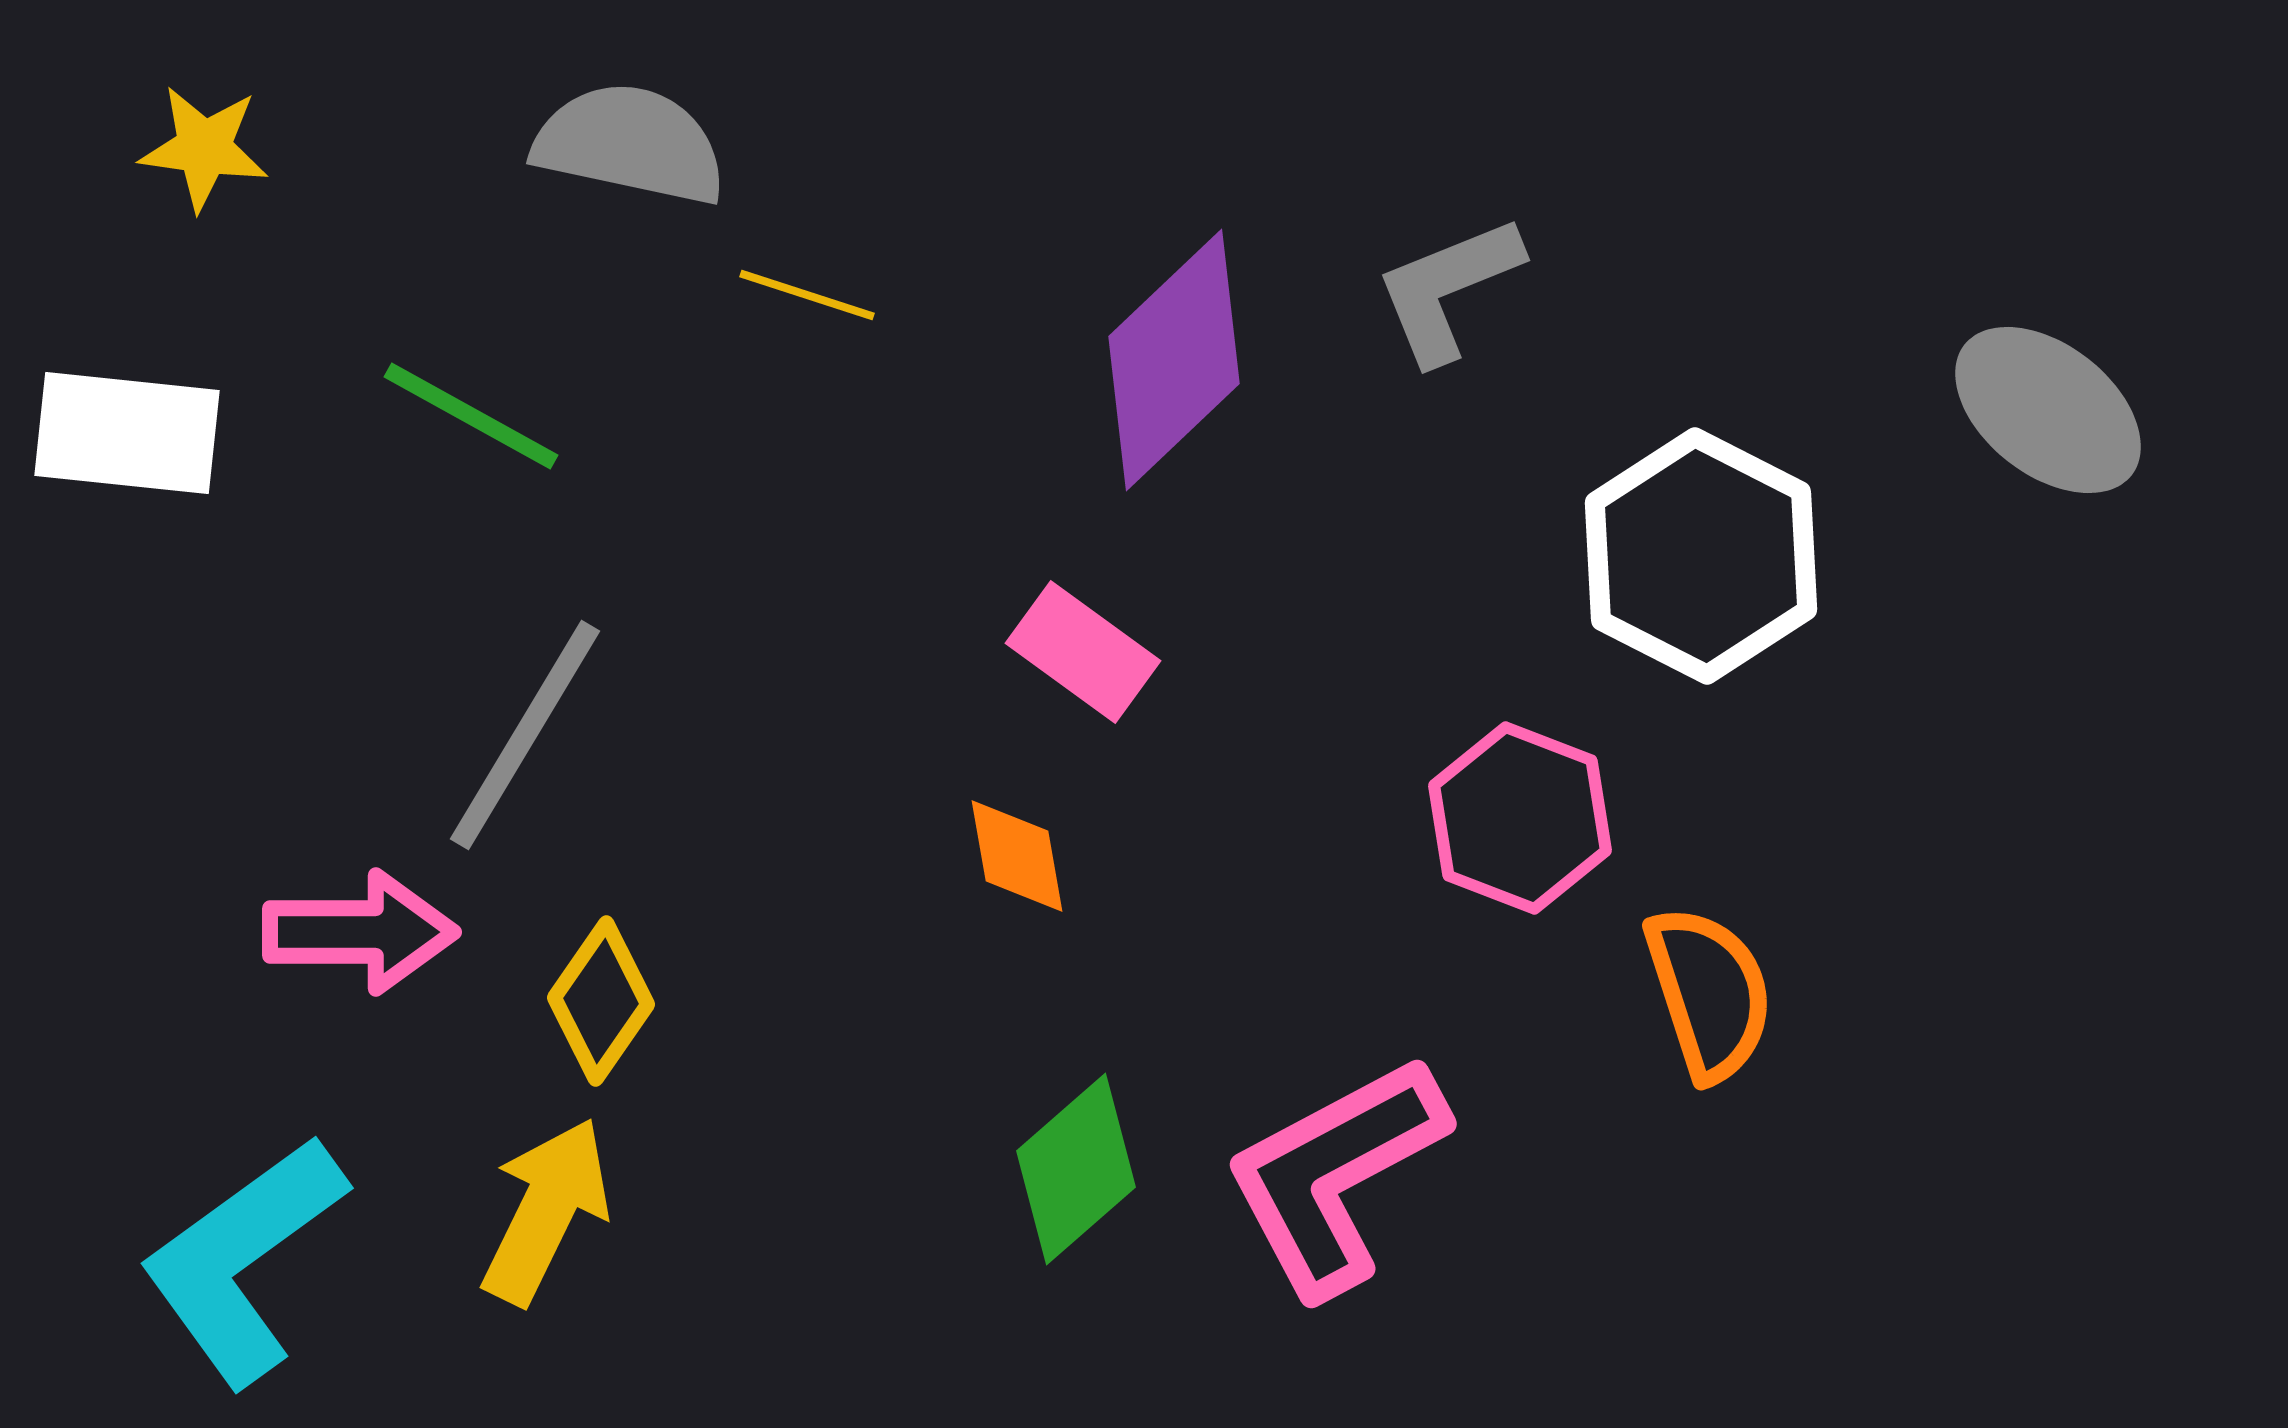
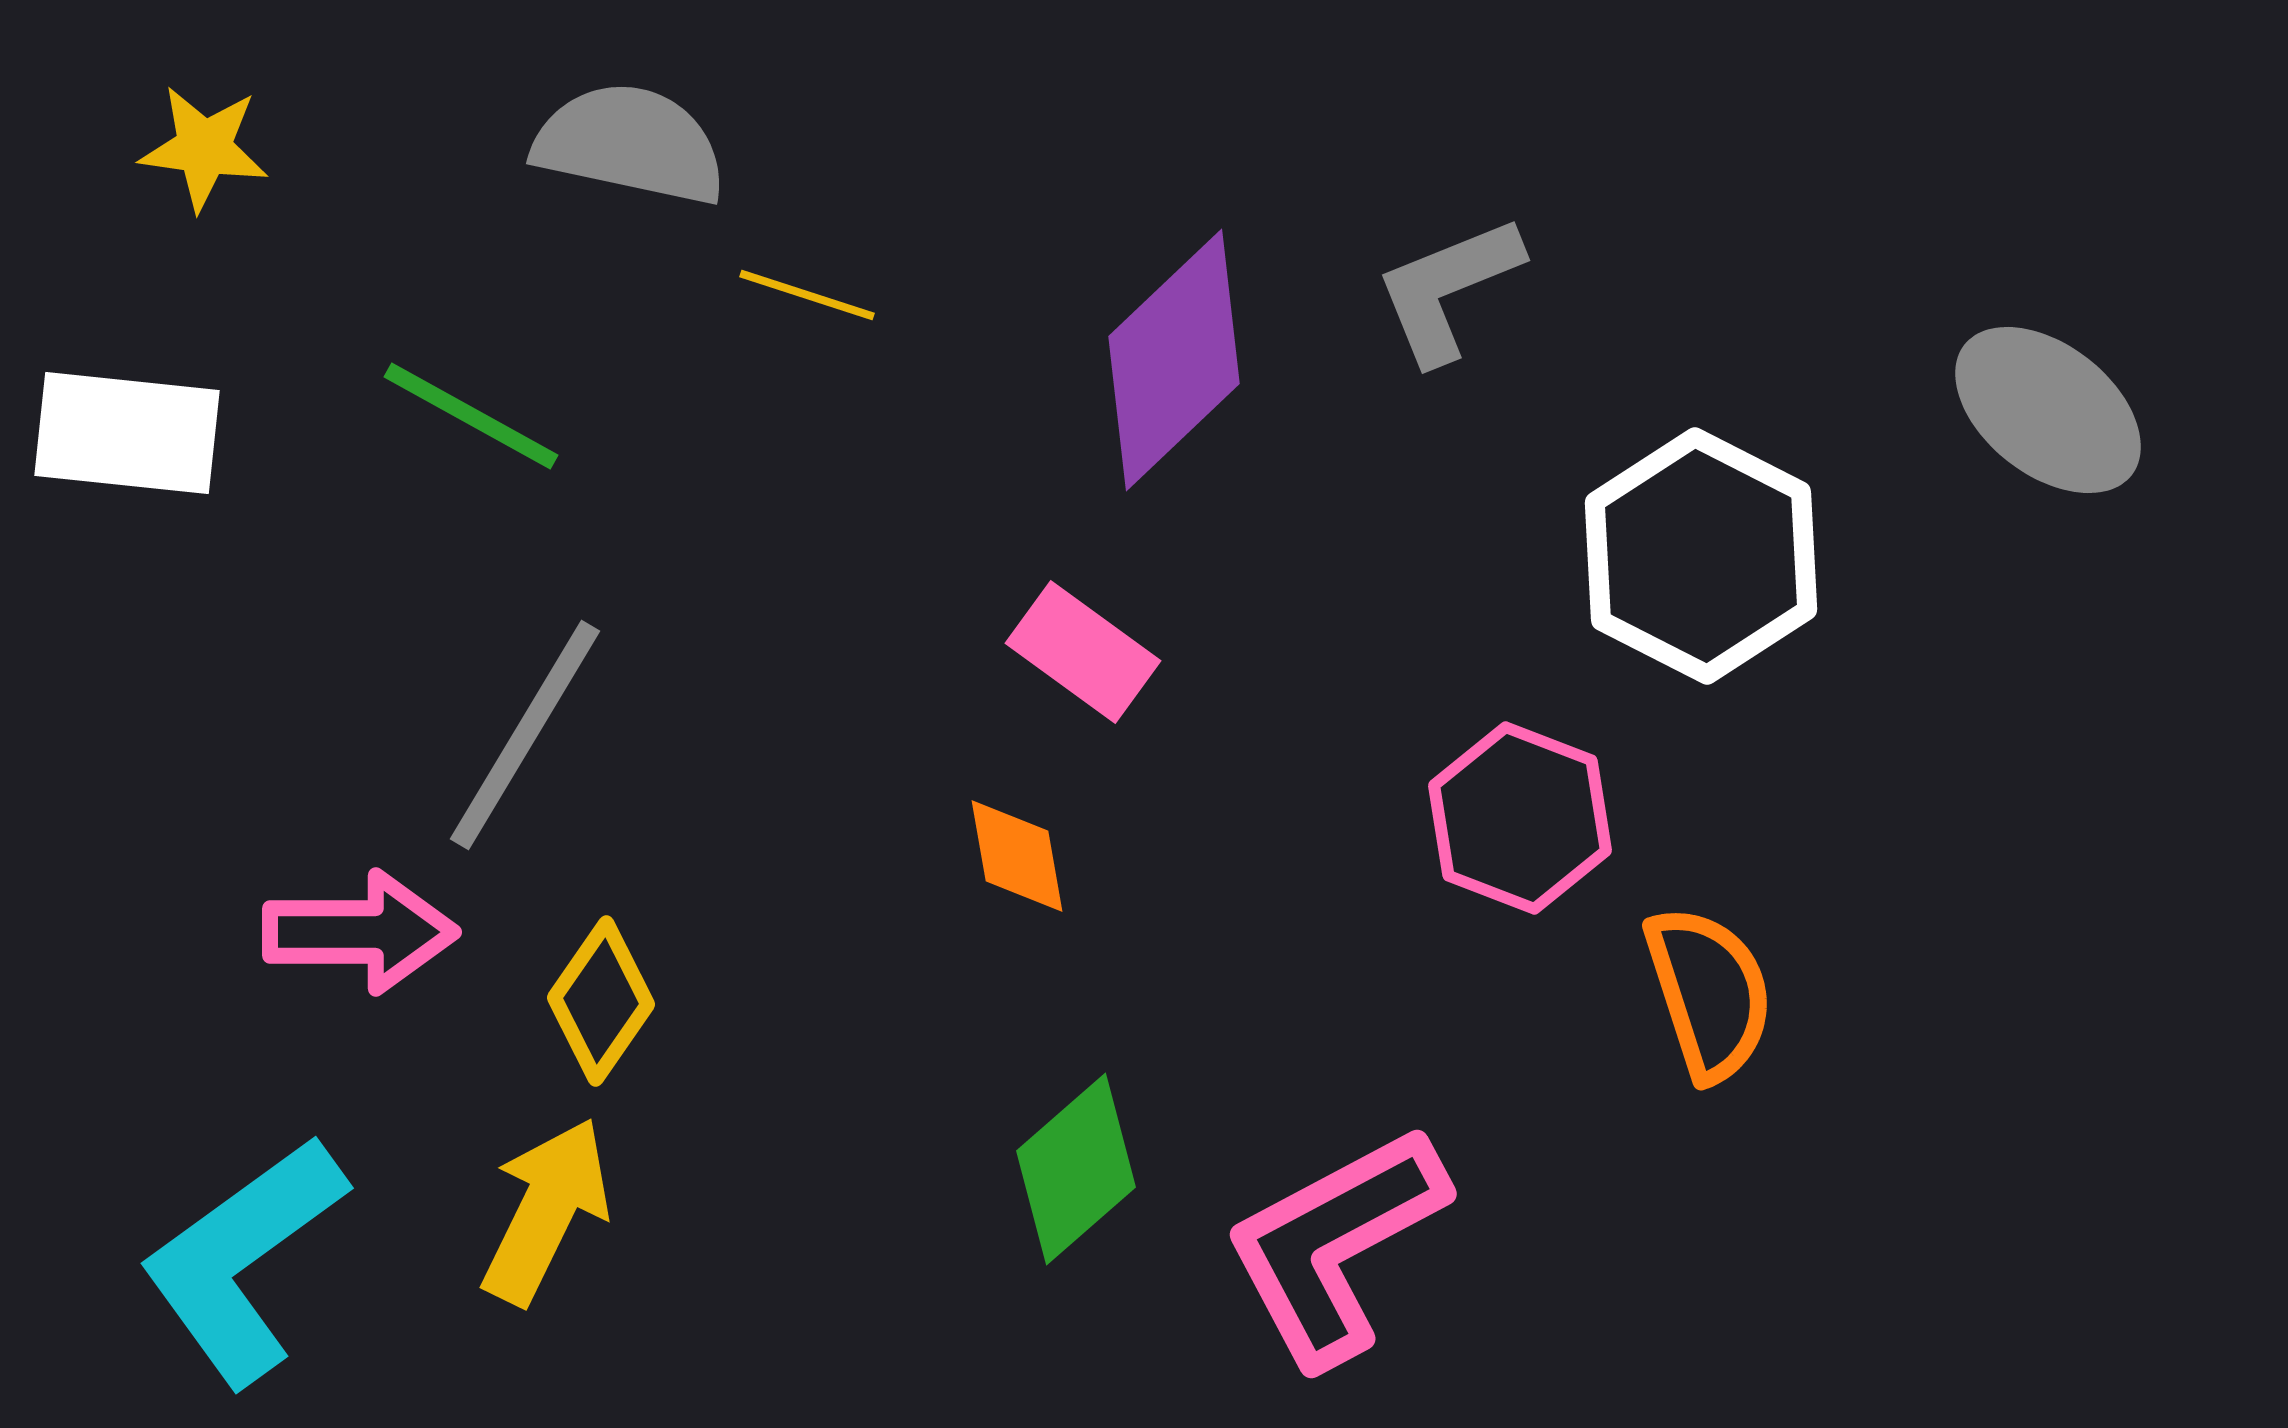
pink L-shape: moved 70 px down
